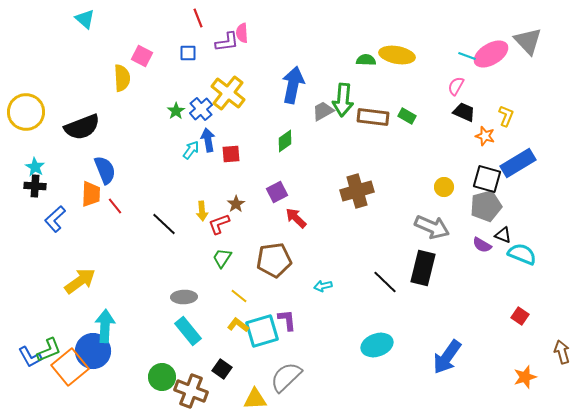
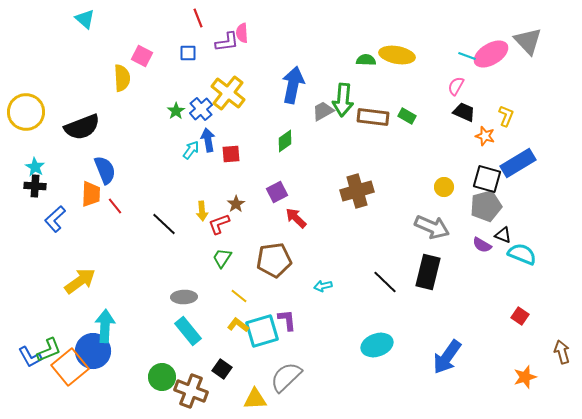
black rectangle at (423, 268): moved 5 px right, 4 px down
